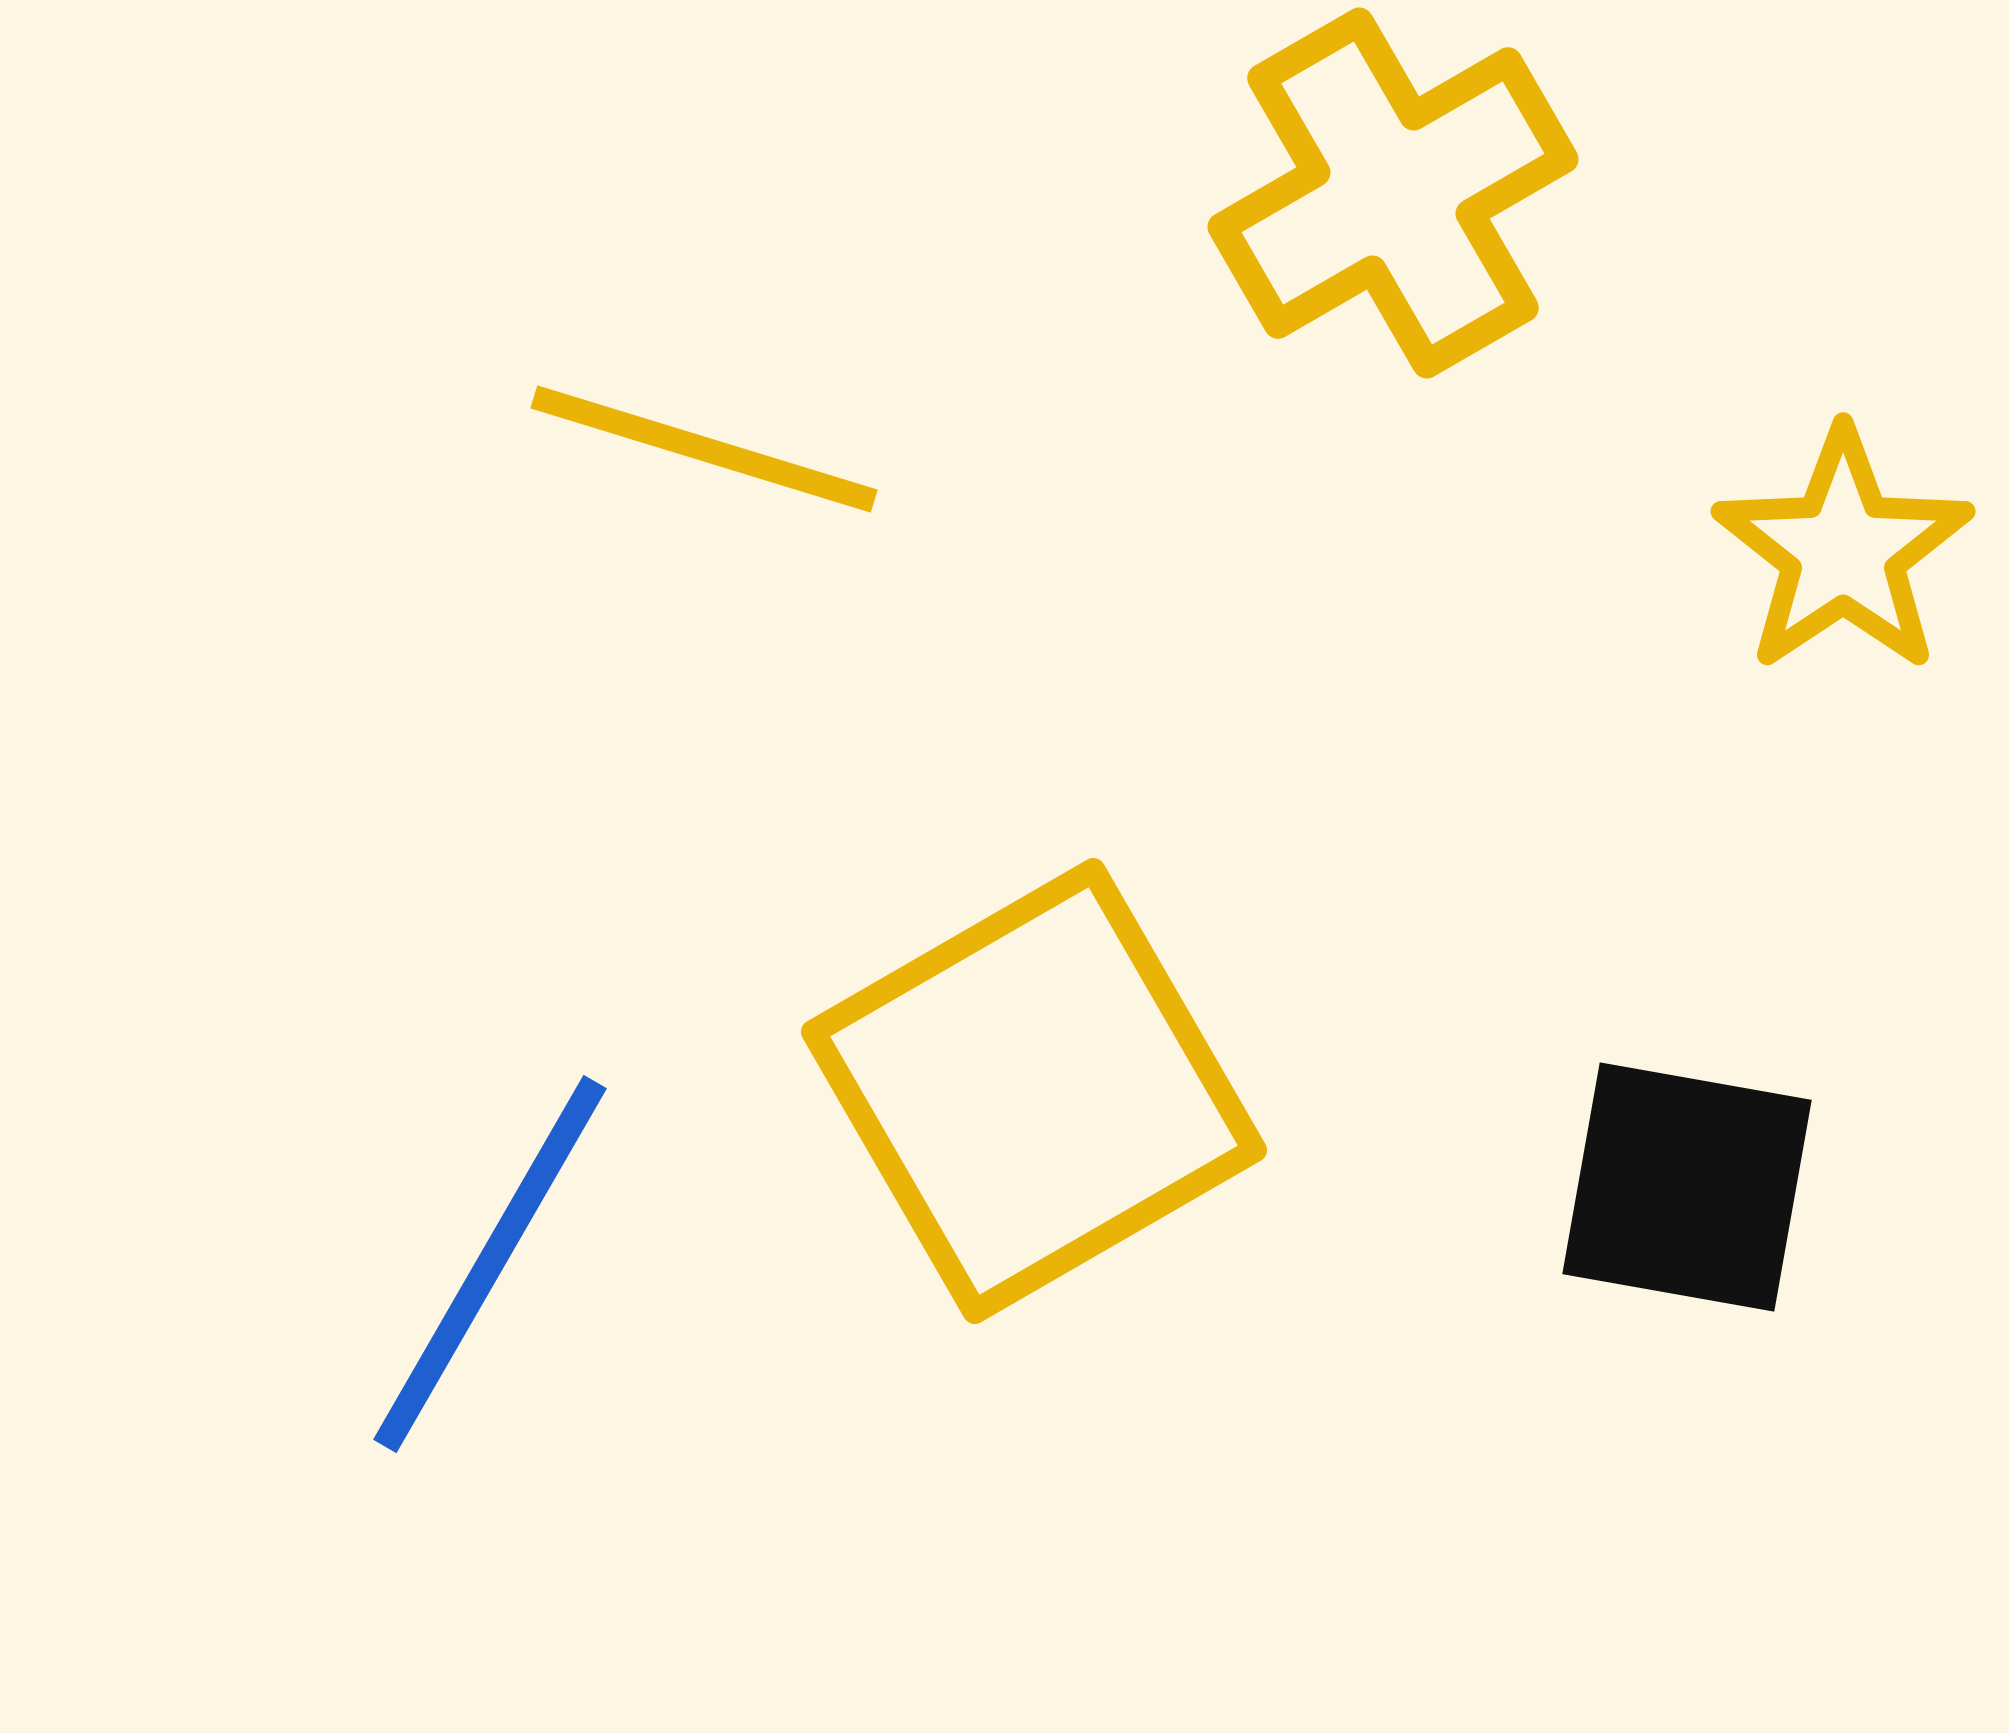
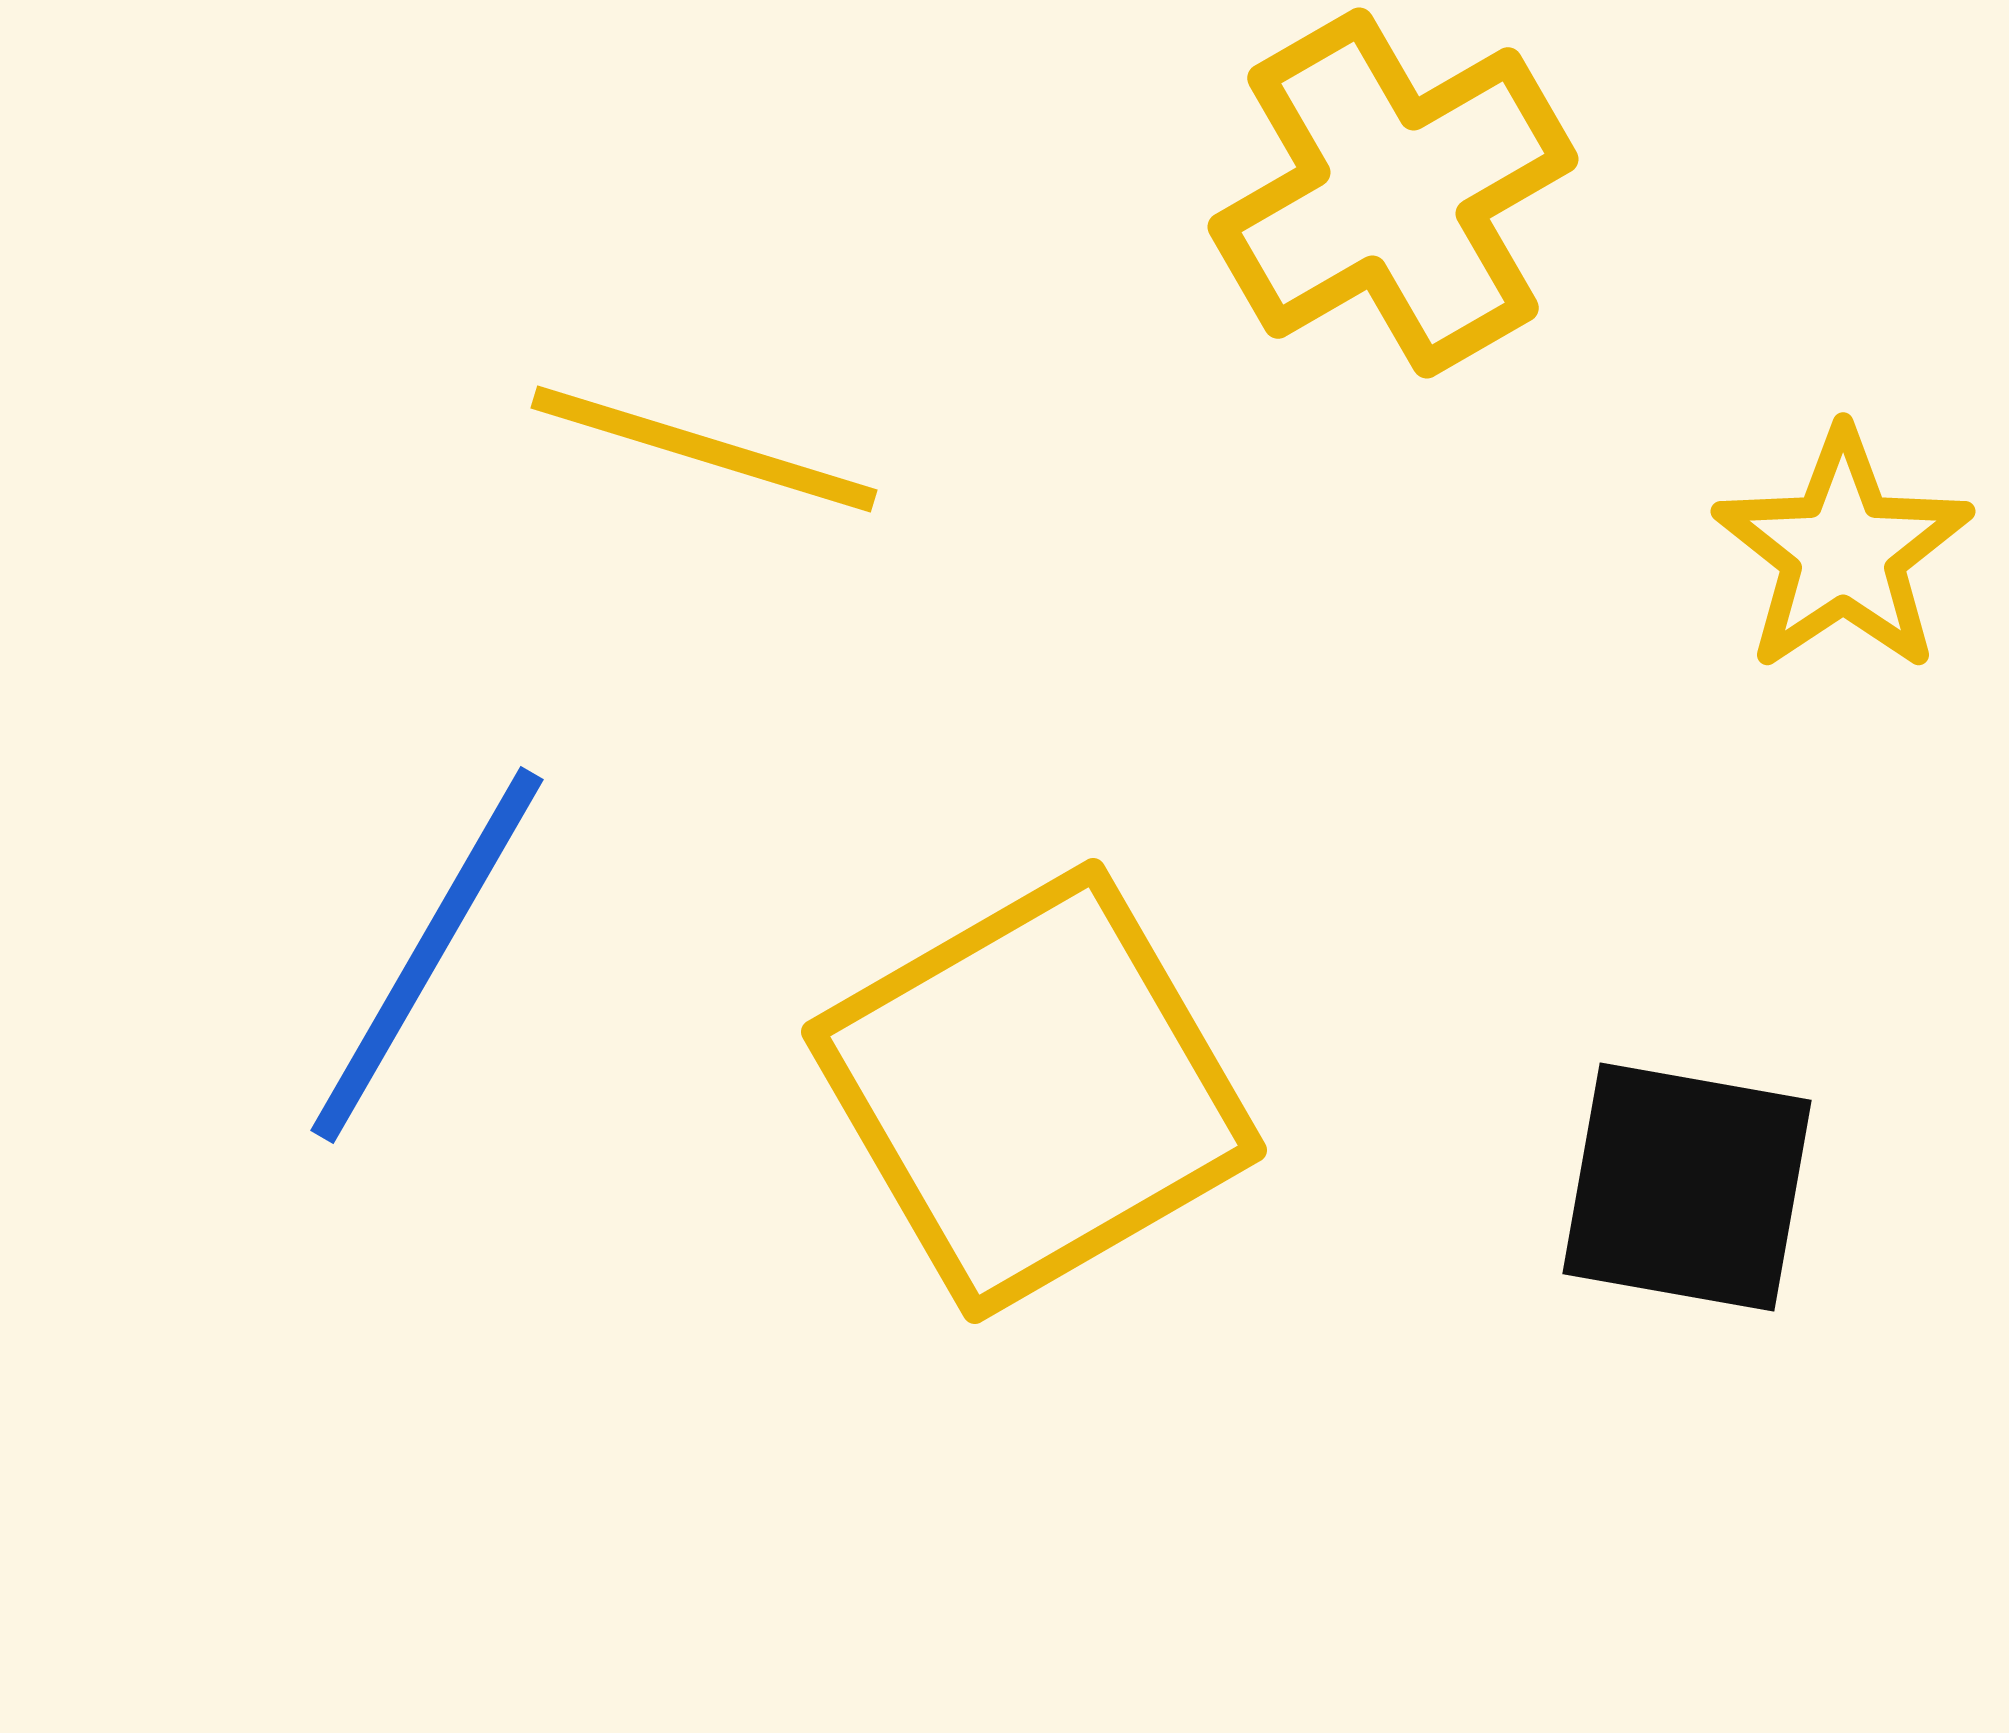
blue line: moved 63 px left, 309 px up
